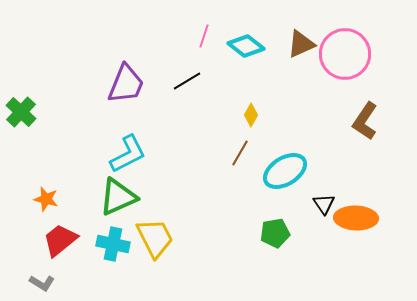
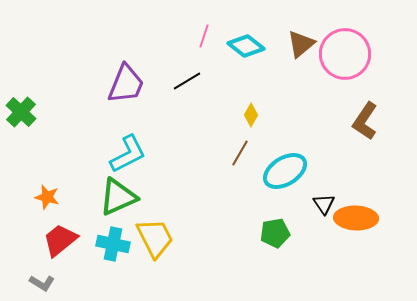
brown triangle: rotated 16 degrees counterclockwise
orange star: moved 1 px right, 2 px up
